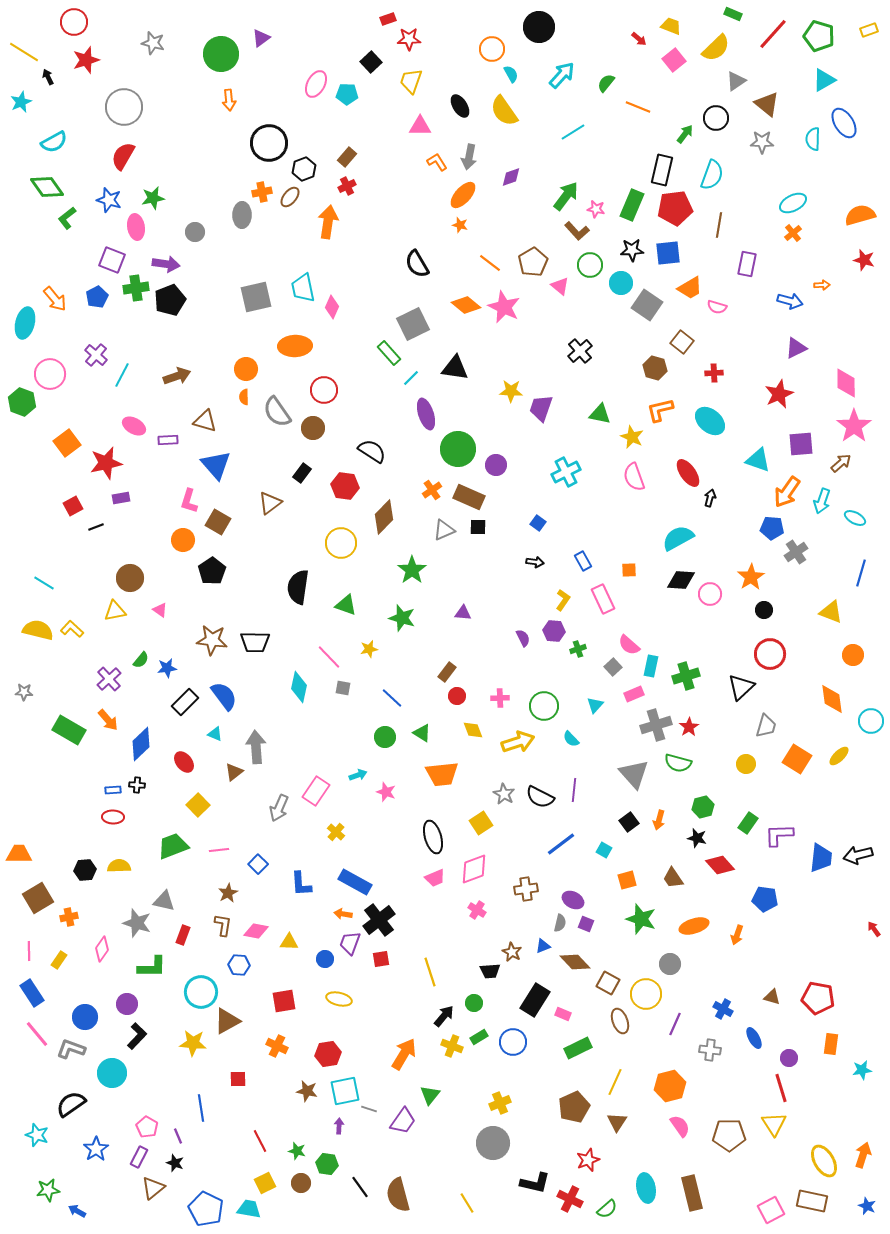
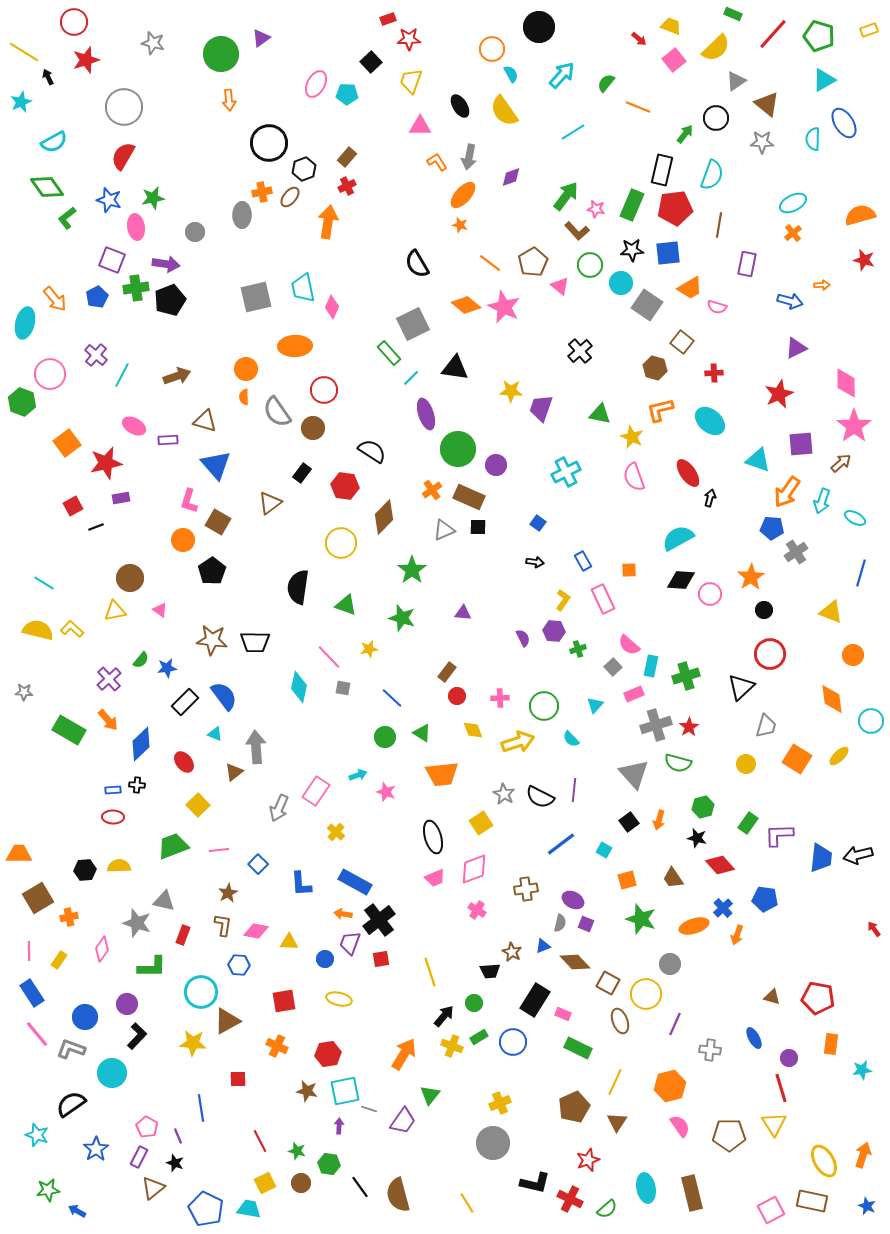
blue cross at (723, 1009): moved 101 px up; rotated 18 degrees clockwise
green rectangle at (578, 1048): rotated 52 degrees clockwise
green hexagon at (327, 1164): moved 2 px right
